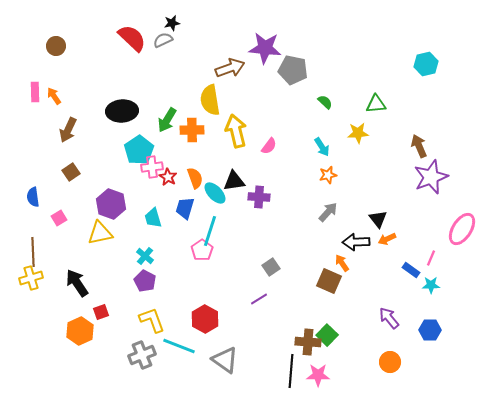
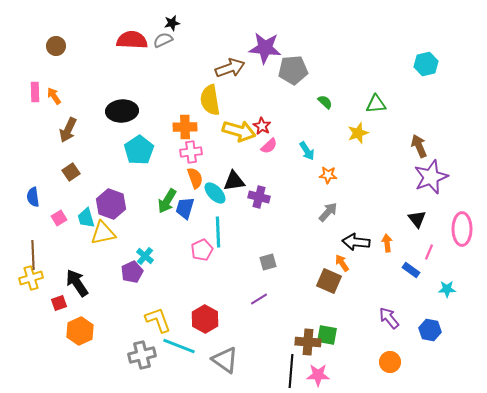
red semicircle at (132, 38): moved 2 px down; rotated 40 degrees counterclockwise
gray pentagon at (293, 70): rotated 16 degrees counterclockwise
green arrow at (167, 120): moved 81 px down
orange cross at (192, 130): moved 7 px left, 3 px up
yellow arrow at (236, 131): moved 3 px right; rotated 120 degrees clockwise
yellow star at (358, 133): rotated 15 degrees counterclockwise
pink semicircle at (269, 146): rotated 12 degrees clockwise
cyan arrow at (322, 147): moved 15 px left, 4 px down
pink cross at (152, 167): moved 39 px right, 15 px up
orange star at (328, 175): rotated 18 degrees clockwise
red star at (168, 177): moved 94 px right, 51 px up
purple cross at (259, 197): rotated 10 degrees clockwise
cyan trapezoid at (153, 218): moved 67 px left
black triangle at (378, 219): moved 39 px right
pink ellipse at (462, 229): rotated 32 degrees counterclockwise
cyan line at (210, 231): moved 8 px right, 1 px down; rotated 20 degrees counterclockwise
yellow triangle at (100, 233): moved 3 px right
orange arrow at (387, 239): moved 4 px down; rotated 108 degrees clockwise
black arrow at (356, 242): rotated 8 degrees clockwise
pink pentagon at (202, 250): rotated 10 degrees clockwise
brown line at (33, 252): moved 3 px down
pink line at (431, 258): moved 2 px left, 6 px up
gray square at (271, 267): moved 3 px left, 5 px up; rotated 18 degrees clockwise
purple pentagon at (145, 281): moved 13 px left, 9 px up; rotated 20 degrees clockwise
cyan star at (431, 285): moved 16 px right, 4 px down
red square at (101, 312): moved 42 px left, 9 px up
yellow L-shape at (152, 320): moved 6 px right
blue hexagon at (430, 330): rotated 10 degrees clockwise
green square at (327, 335): rotated 35 degrees counterclockwise
gray cross at (142, 355): rotated 8 degrees clockwise
